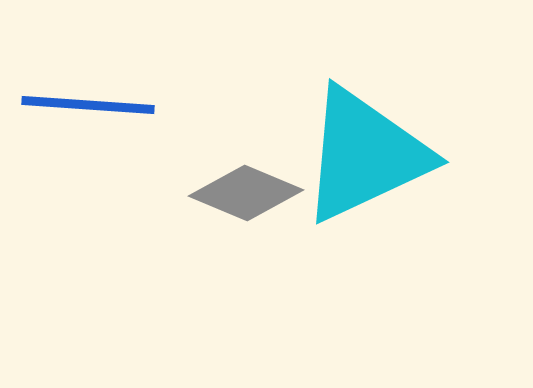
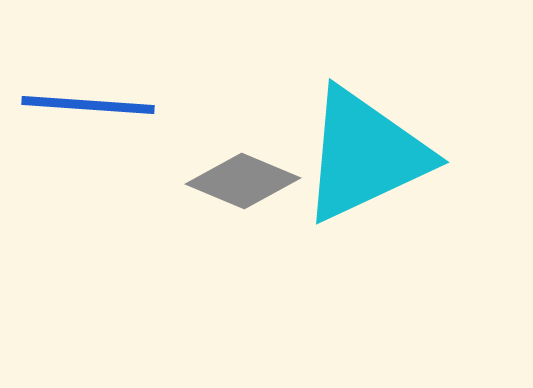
gray diamond: moved 3 px left, 12 px up
